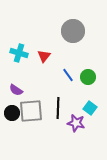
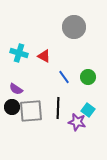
gray circle: moved 1 px right, 4 px up
red triangle: rotated 40 degrees counterclockwise
blue line: moved 4 px left, 2 px down
purple semicircle: moved 1 px up
cyan square: moved 2 px left, 2 px down
black circle: moved 6 px up
purple star: moved 1 px right, 1 px up
